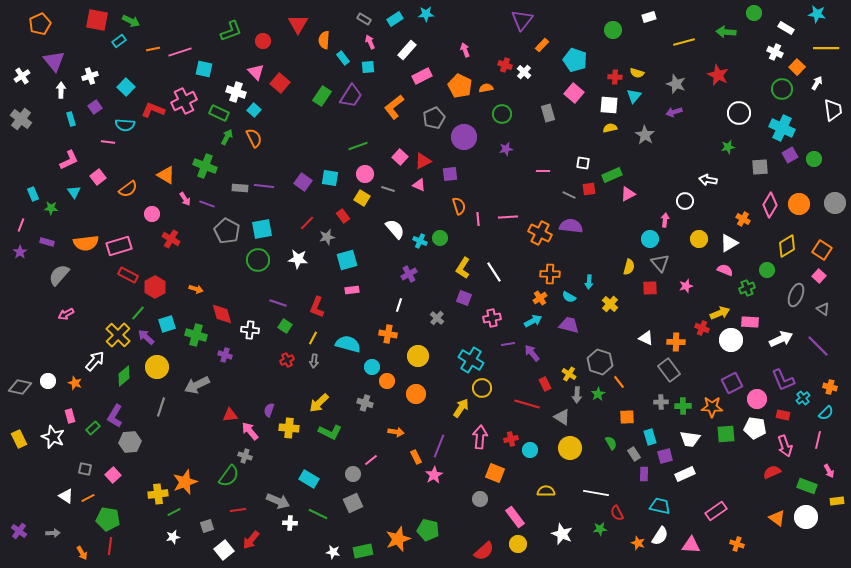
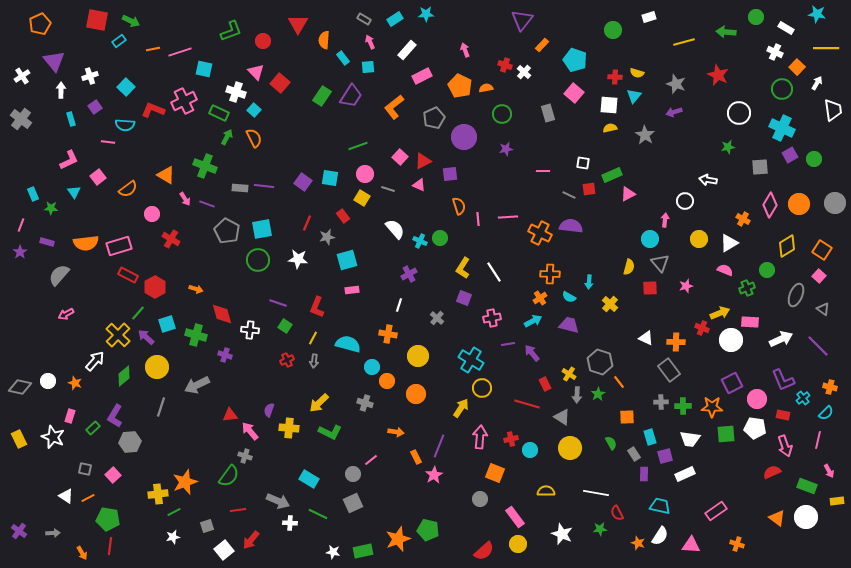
green circle at (754, 13): moved 2 px right, 4 px down
red line at (307, 223): rotated 21 degrees counterclockwise
pink rectangle at (70, 416): rotated 32 degrees clockwise
